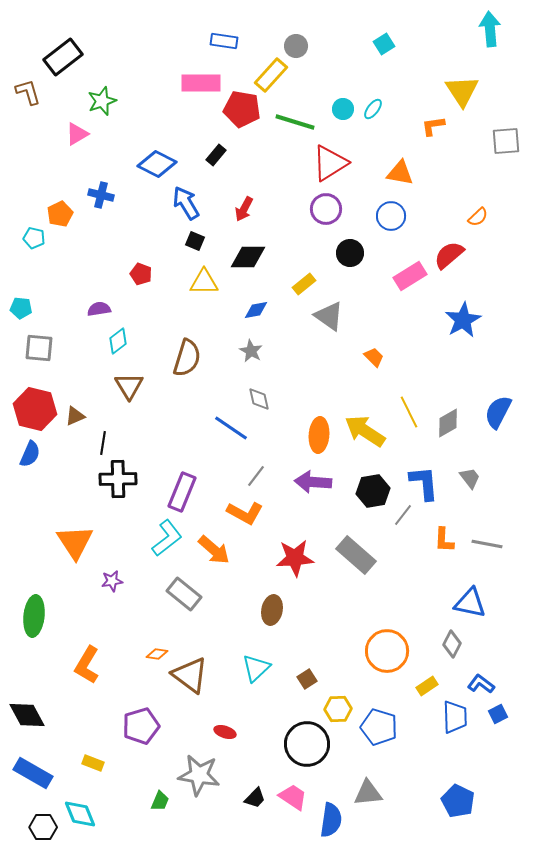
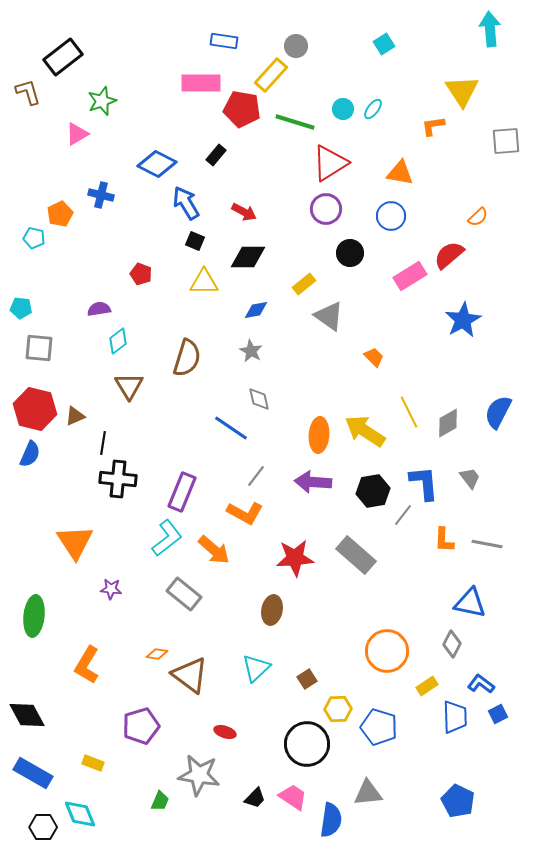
red arrow at (244, 209): moved 3 px down; rotated 90 degrees counterclockwise
black cross at (118, 479): rotated 6 degrees clockwise
purple star at (112, 581): moved 1 px left, 8 px down; rotated 15 degrees clockwise
